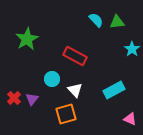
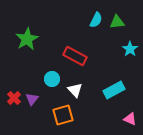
cyan semicircle: rotated 70 degrees clockwise
cyan star: moved 2 px left
orange square: moved 3 px left, 1 px down
